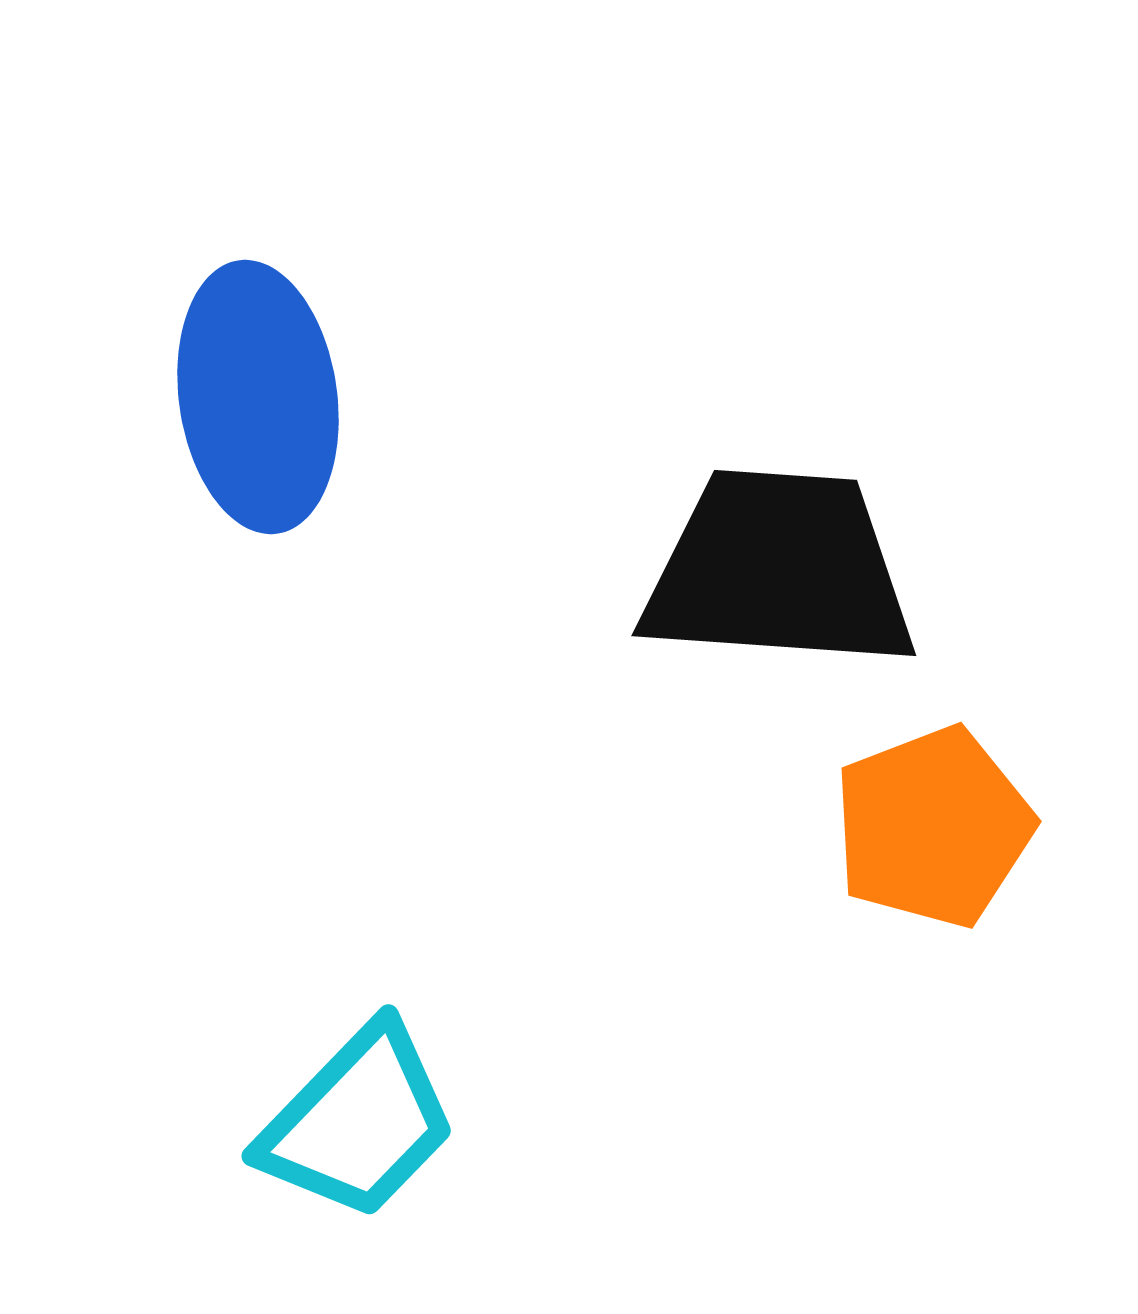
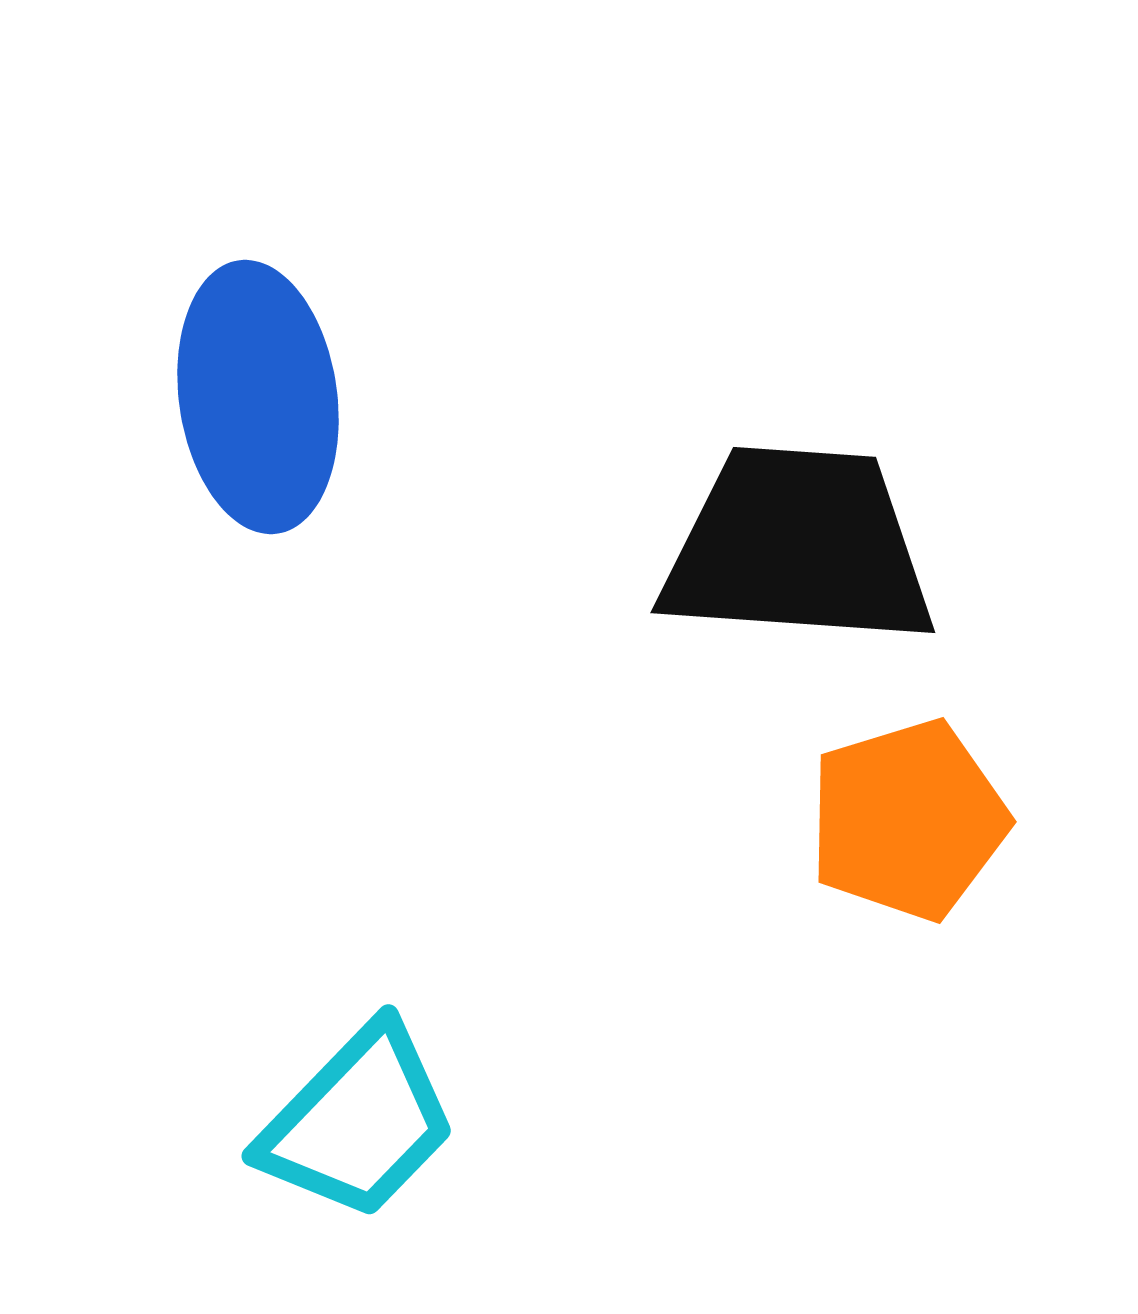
black trapezoid: moved 19 px right, 23 px up
orange pentagon: moved 25 px left, 7 px up; rotated 4 degrees clockwise
